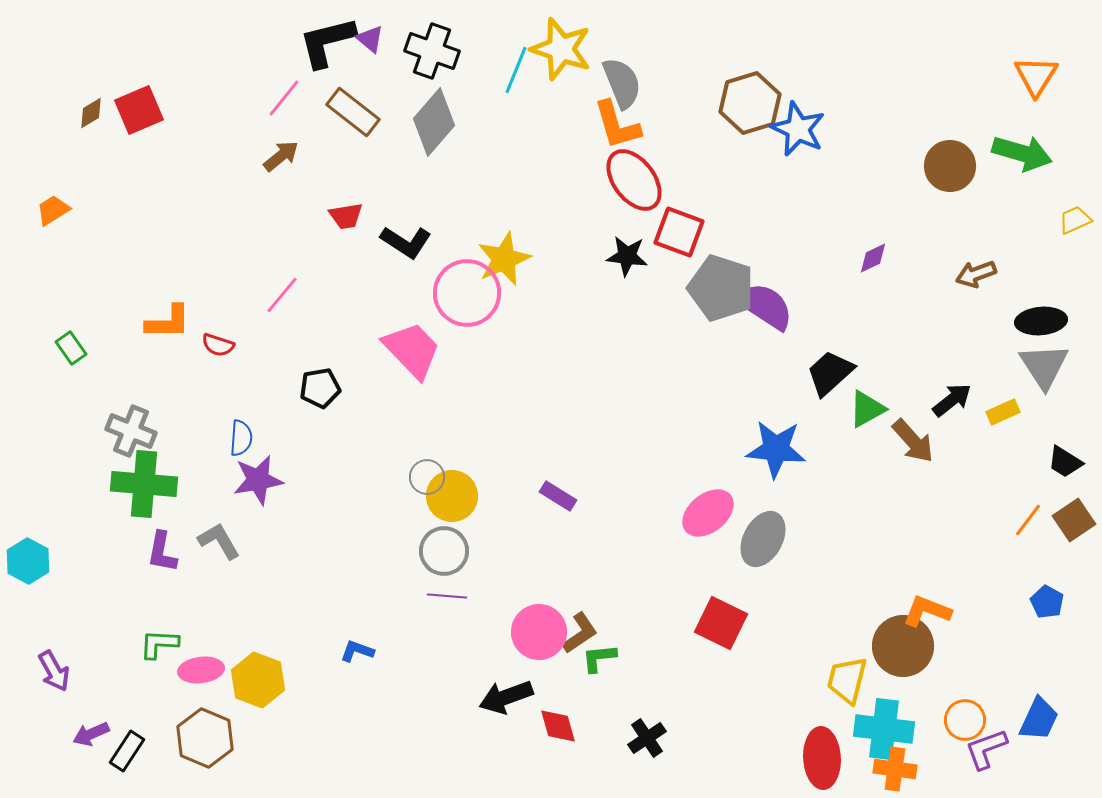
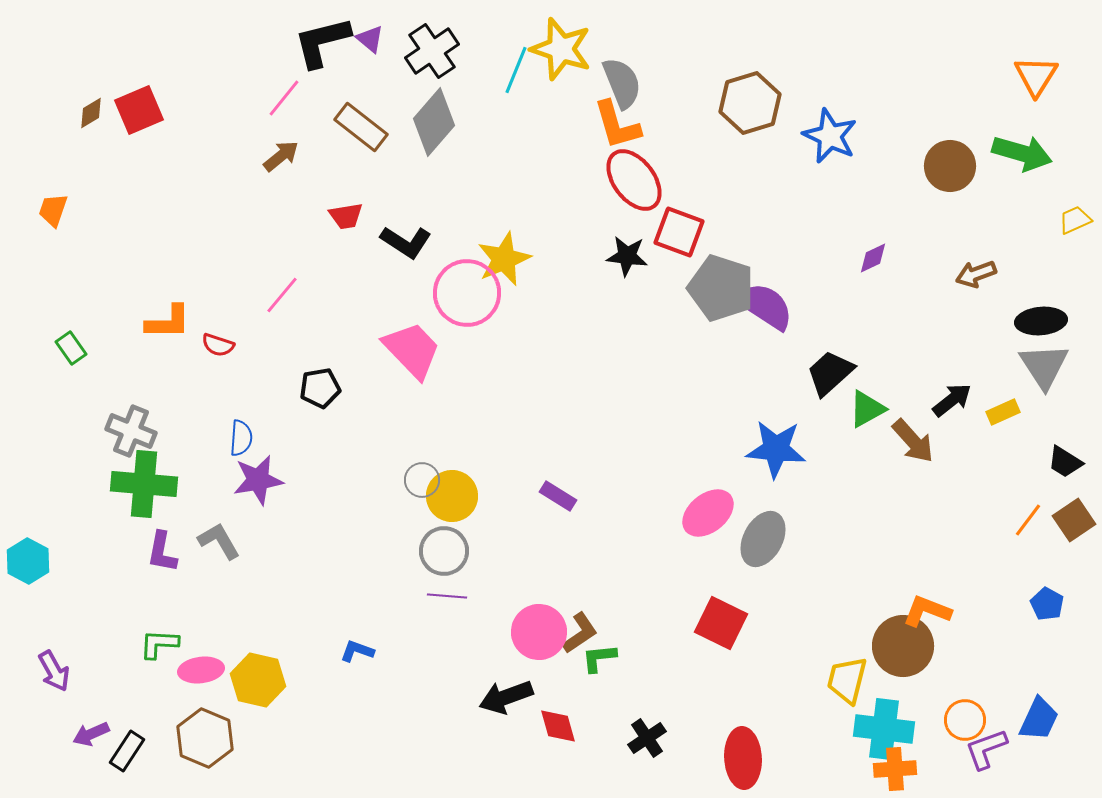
black L-shape at (327, 42): moved 5 px left
black cross at (432, 51): rotated 36 degrees clockwise
brown rectangle at (353, 112): moved 8 px right, 15 px down
blue star at (798, 129): moved 32 px right, 7 px down
orange trapezoid at (53, 210): rotated 39 degrees counterclockwise
gray circle at (427, 477): moved 5 px left, 3 px down
blue pentagon at (1047, 602): moved 2 px down
yellow hexagon at (258, 680): rotated 8 degrees counterclockwise
red ellipse at (822, 758): moved 79 px left
orange cross at (895, 769): rotated 12 degrees counterclockwise
